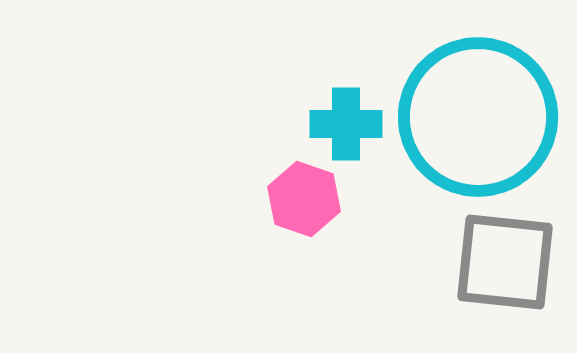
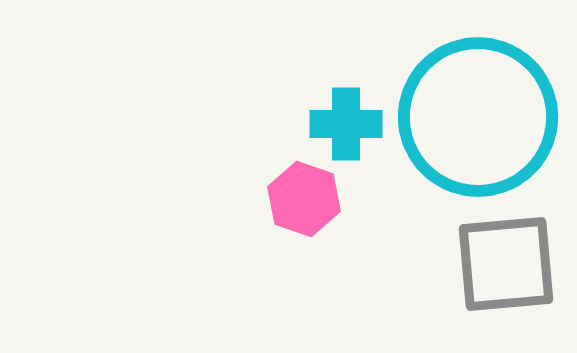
gray square: moved 1 px right, 2 px down; rotated 11 degrees counterclockwise
